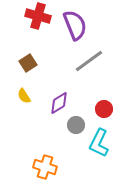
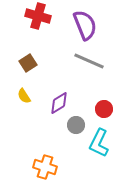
purple semicircle: moved 10 px right
gray line: rotated 60 degrees clockwise
